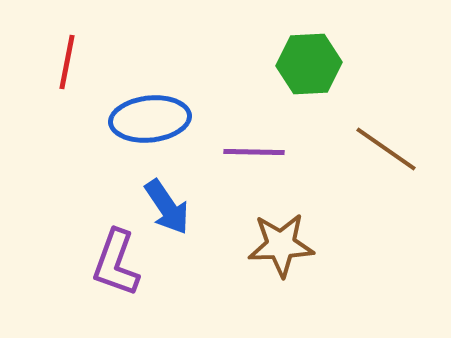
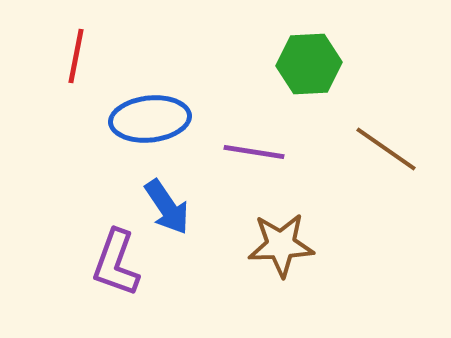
red line: moved 9 px right, 6 px up
purple line: rotated 8 degrees clockwise
